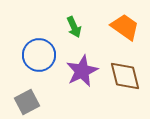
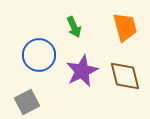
orange trapezoid: rotated 40 degrees clockwise
